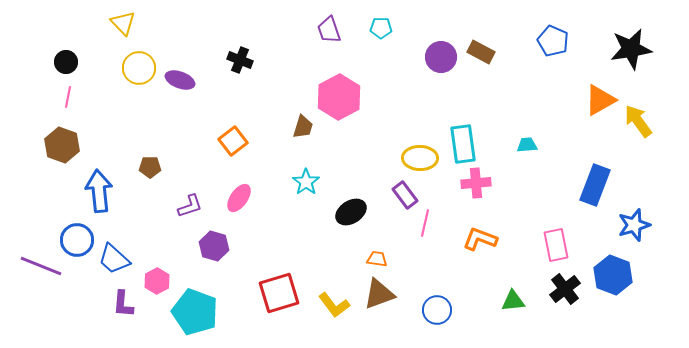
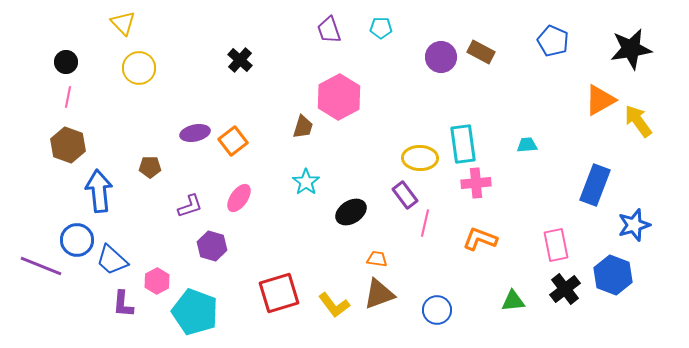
black cross at (240, 60): rotated 20 degrees clockwise
purple ellipse at (180, 80): moved 15 px right, 53 px down; rotated 32 degrees counterclockwise
brown hexagon at (62, 145): moved 6 px right
purple hexagon at (214, 246): moved 2 px left
blue trapezoid at (114, 259): moved 2 px left, 1 px down
